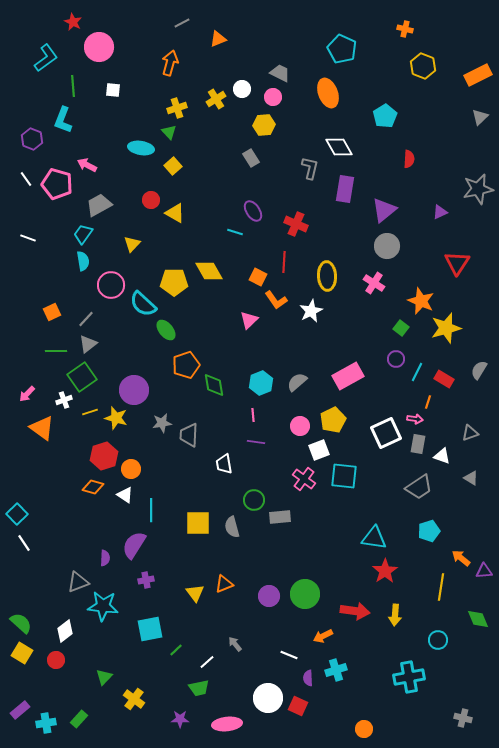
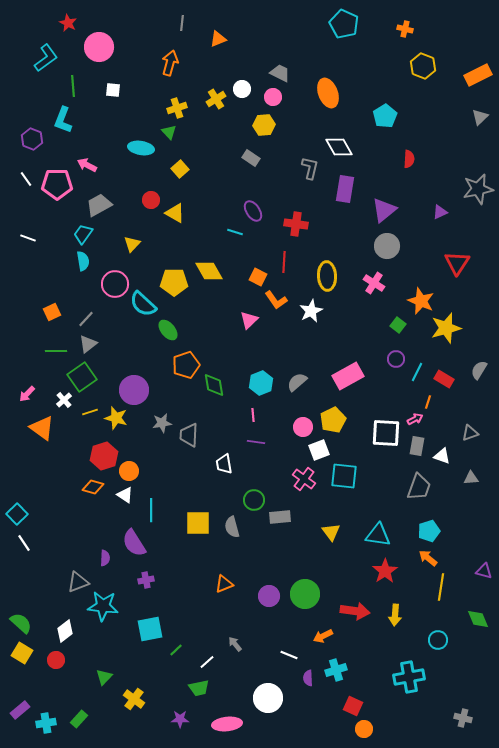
red star at (73, 22): moved 5 px left, 1 px down
gray line at (182, 23): rotated 56 degrees counterclockwise
cyan pentagon at (342, 49): moved 2 px right, 25 px up
gray rectangle at (251, 158): rotated 24 degrees counterclockwise
yellow square at (173, 166): moved 7 px right, 3 px down
pink pentagon at (57, 184): rotated 16 degrees counterclockwise
red cross at (296, 224): rotated 15 degrees counterclockwise
pink circle at (111, 285): moved 4 px right, 1 px up
green square at (401, 328): moved 3 px left, 3 px up
green ellipse at (166, 330): moved 2 px right
white cross at (64, 400): rotated 21 degrees counterclockwise
pink arrow at (415, 419): rotated 35 degrees counterclockwise
pink circle at (300, 426): moved 3 px right, 1 px down
white square at (386, 433): rotated 28 degrees clockwise
gray rectangle at (418, 444): moved 1 px left, 2 px down
orange circle at (131, 469): moved 2 px left, 2 px down
gray triangle at (471, 478): rotated 35 degrees counterclockwise
gray trapezoid at (419, 487): rotated 36 degrees counterclockwise
cyan triangle at (374, 538): moved 4 px right, 3 px up
purple semicircle at (134, 545): moved 2 px up; rotated 64 degrees counterclockwise
orange arrow at (461, 558): moved 33 px left
purple triangle at (484, 571): rotated 18 degrees clockwise
yellow triangle at (195, 593): moved 136 px right, 61 px up
red square at (298, 706): moved 55 px right
